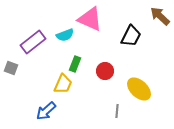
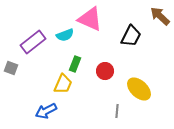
blue arrow: rotated 15 degrees clockwise
